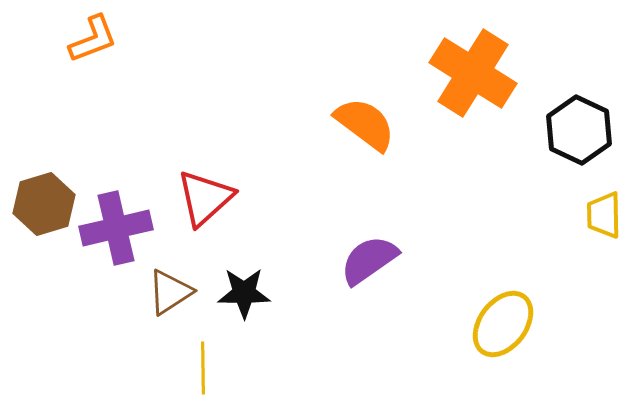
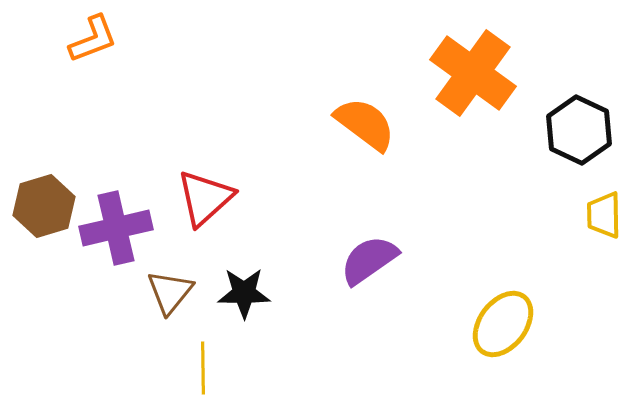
orange cross: rotated 4 degrees clockwise
brown hexagon: moved 2 px down
brown triangle: rotated 18 degrees counterclockwise
